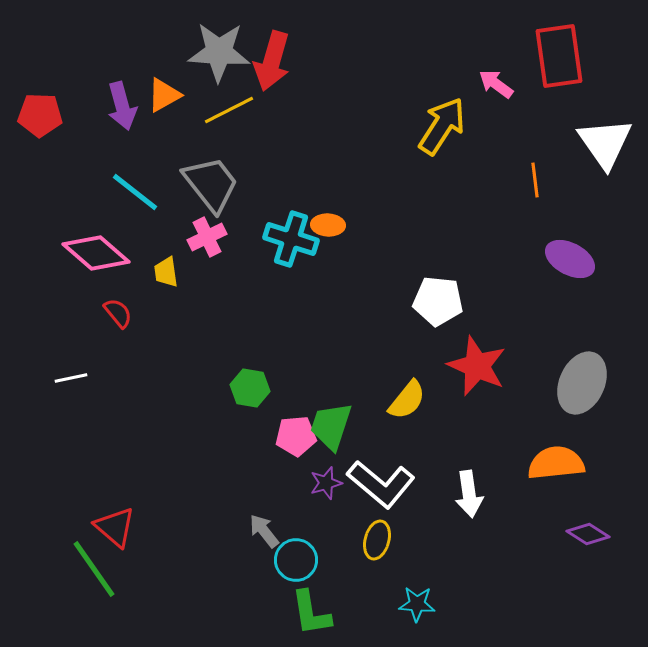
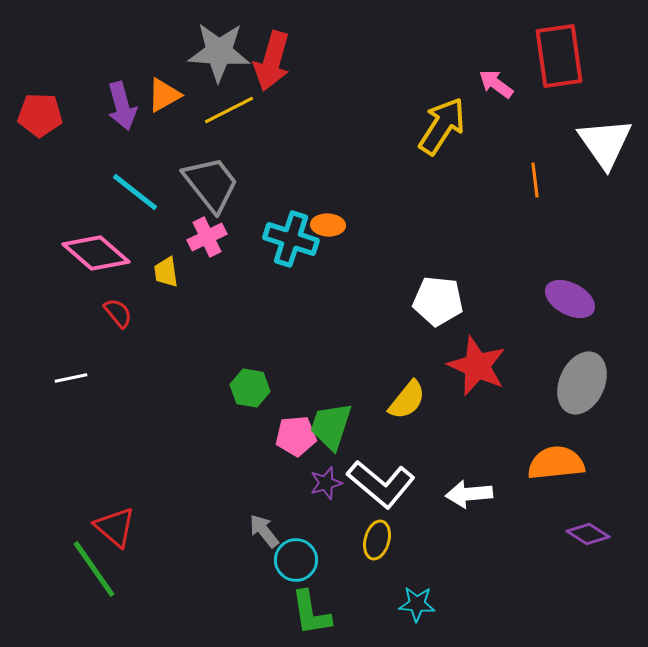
purple ellipse: moved 40 px down
white arrow: rotated 93 degrees clockwise
